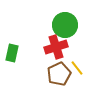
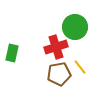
green circle: moved 10 px right, 2 px down
yellow line: moved 3 px right, 1 px up
brown pentagon: rotated 15 degrees clockwise
